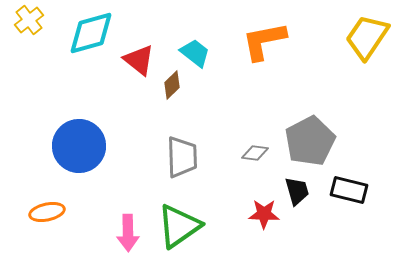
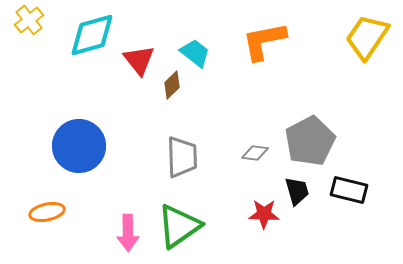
cyan diamond: moved 1 px right, 2 px down
red triangle: rotated 12 degrees clockwise
